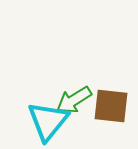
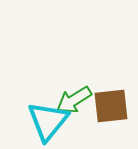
brown square: rotated 12 degrees counterclockwise
